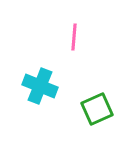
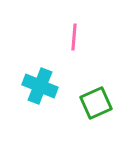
green square: moved 1 px left, 6 px up
